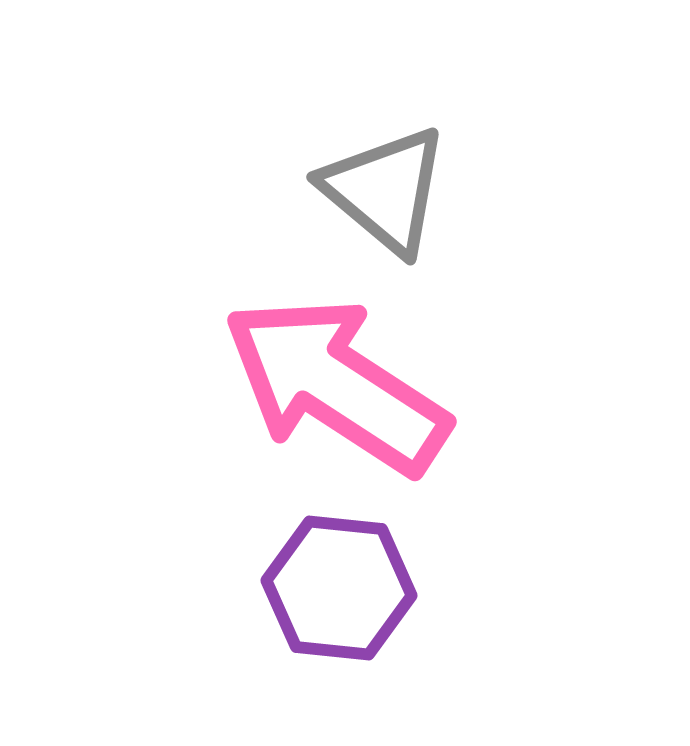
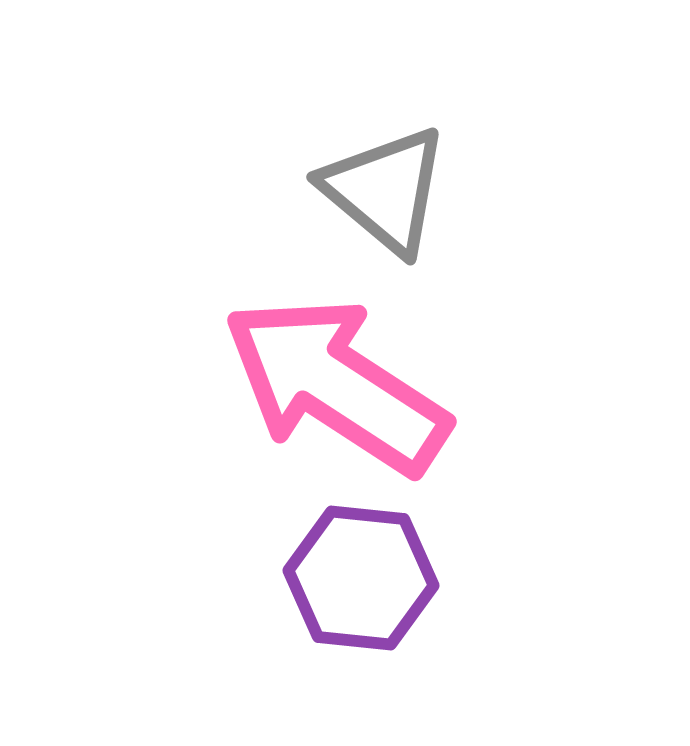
purple hexagon: moved 22 px right, 10 px up
